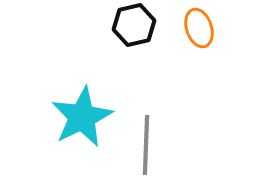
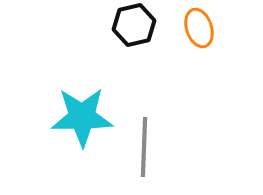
cyan star: rotated 26 degrees clockwise
gray line: moved 2 px left, 2 px down
